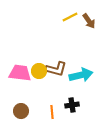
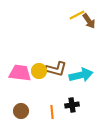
yellow line: moved 7 px right, 2 px up
